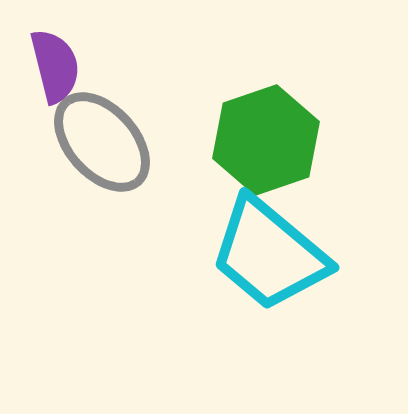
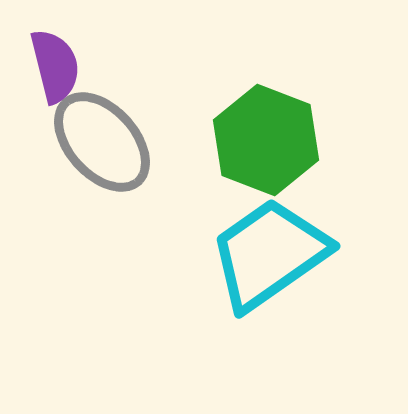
green hexagon: rotated 20 degrees counterclockwise
cyan trapezoid: rotated 105 degrees clockwise
